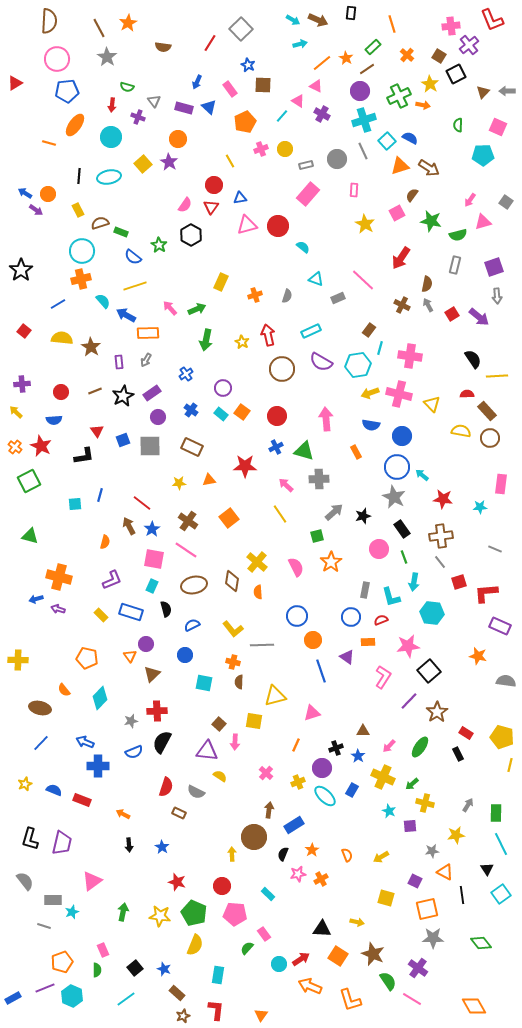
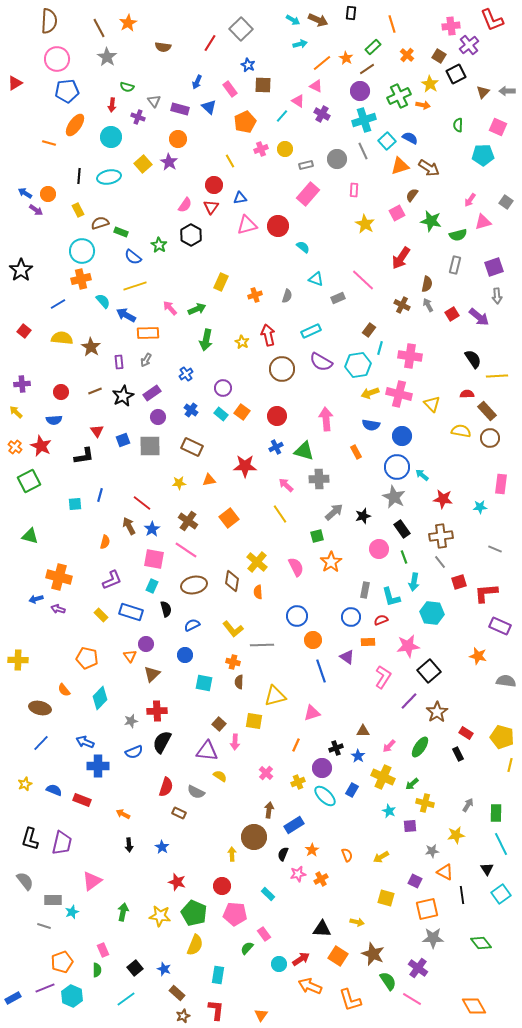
purple rectangle at (184, 108): moved 4 px left, 1 px down
